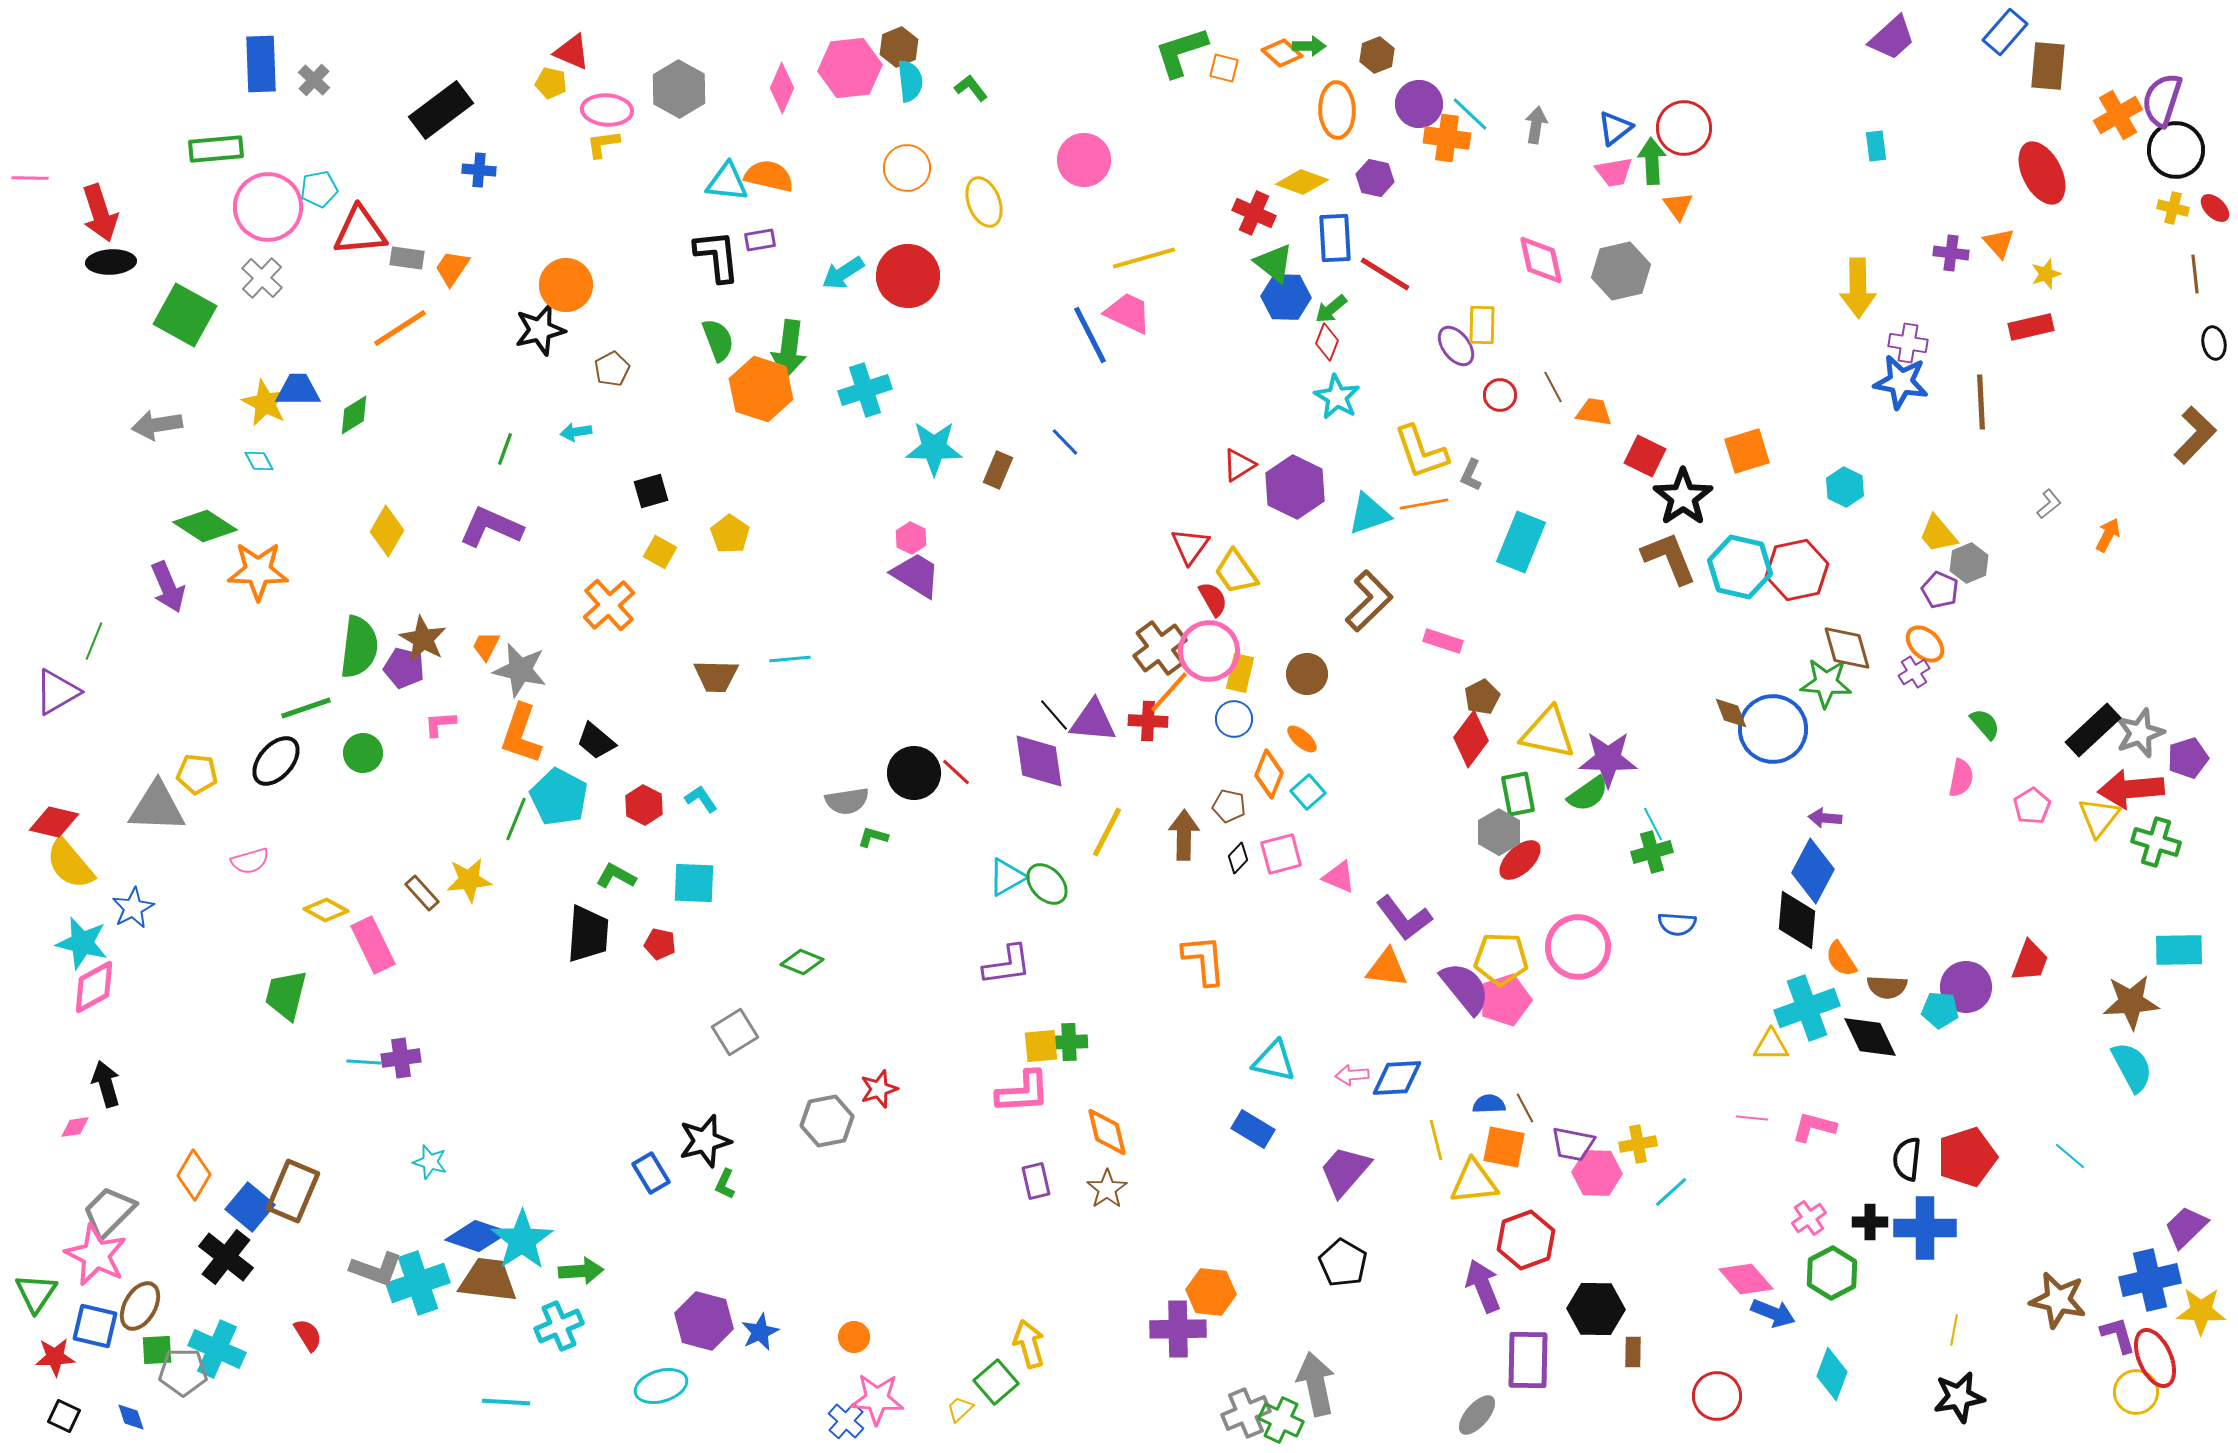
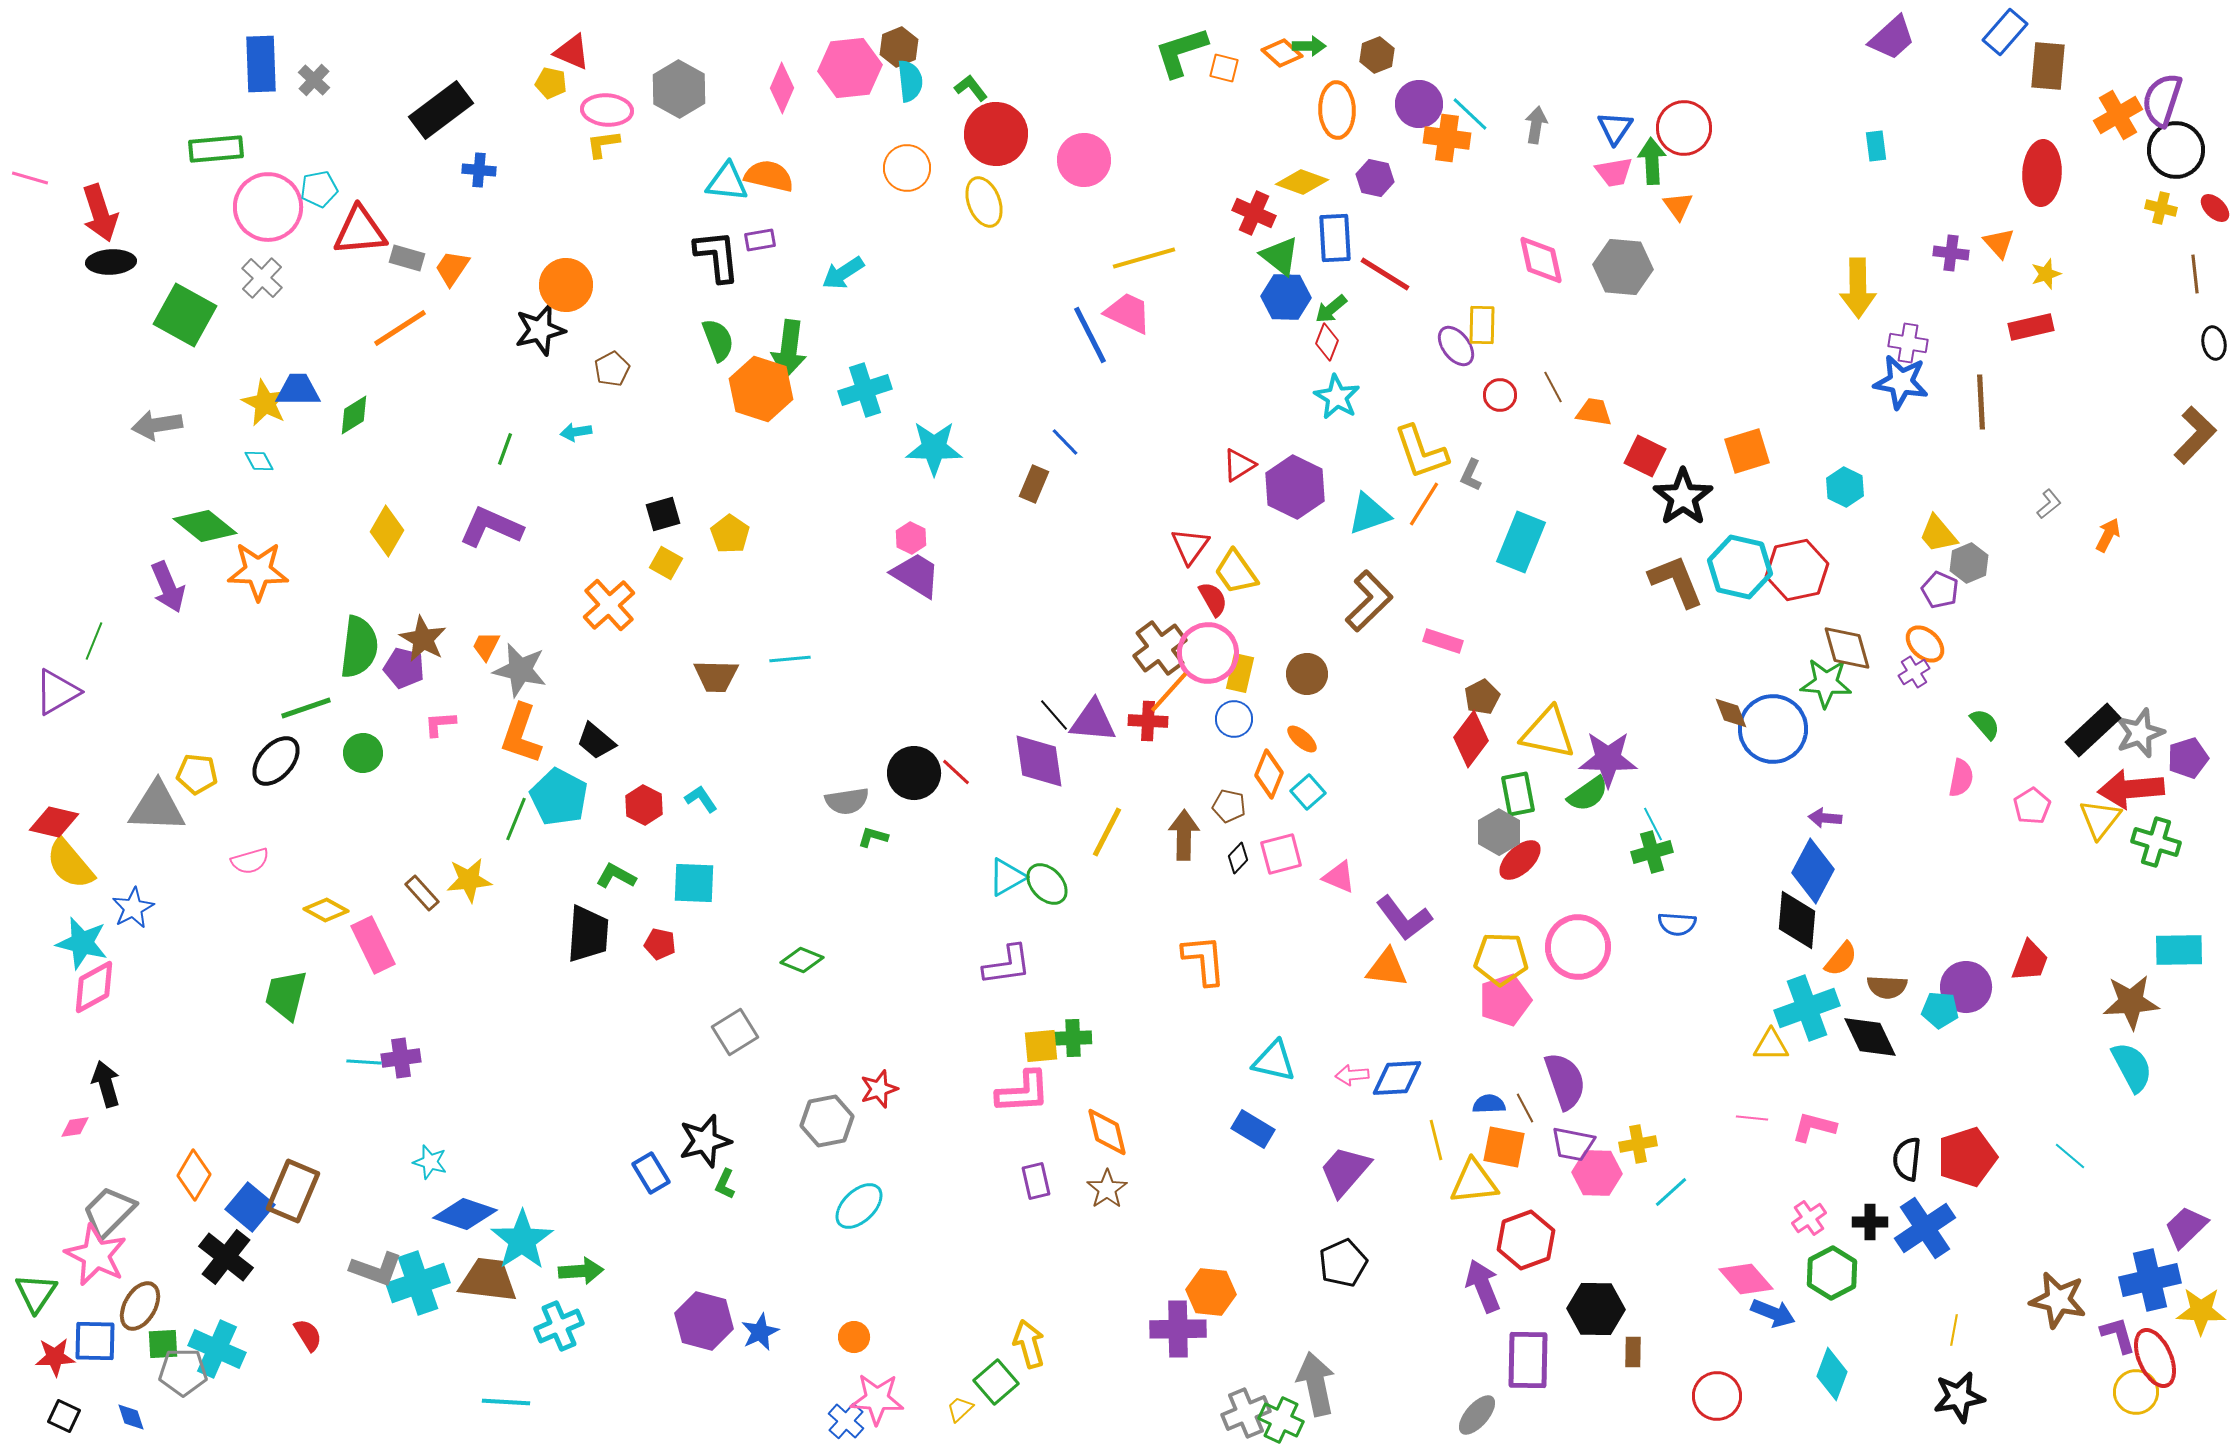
blue triangle at (1615, 128): rotated 18 degrees counterclockwise
red ellipse at (2042, 173): rotated 30 degrees clockwise
pink line at (30, 178): rotated 15 degrees clockwise
yellow cross at (2173, 208): moved 12 px left
gray rectangle at (407, 258): rotated 8 degrees clockwise
green triangle at (1274, 263): moved 6 px right, 7 px up
gray hexagon at (1621, 271): moved 2 px right, 4 px up; rotated 18 degrees clockwise
red circle at (908, 276): moved 88 px right, 142 px up
brown rectangle at (998, 470): moved 36 px right, 14 px down
black square at (651, 491): moved 12 px right, 23 px down
orange line at (1424, 504): rotated 48 degrees counterclockwise
green diamond at (205, 526): rotated 6 degrees clockwise
yellow square at (660, 552): moved 6 px right, 11 px down
brown L-shape at (1669, 558): moved 7 px right, 23 px down
pink circle at (1209, 651): moved 1 px left, 2 px down
yellow triangle at (2099, 817): moved 1 px right, 2 px down
orange semicircle at (1841, 959): rotated 108 degrees counterclockwise
green diamond at (802, 962): moved 2 px up
purple semicircle at (1465, 988): moved 100 px right, 93 px down; rotated 20 degrees clockwise
green cross at (1069, 1042): moved 4 px right, 4 px up
blue cross at (1925, 1228): rotated 34 degrees counterclockwise
blue diamond at (477, 1236): moved 12 px left, 22 px up
black pentagon at (1343, 1263): rotated 18 degrees clockwise
blue square at (95, 1326): moved 15 px down; rotated 12 degrees counterclockwise
green square at (157, 1350): moved 6 px right, 6 px up
cyan ellipse at (661, 1386): moved 198 px right, 180 px up; rotated 27 degrees counterclockwise
